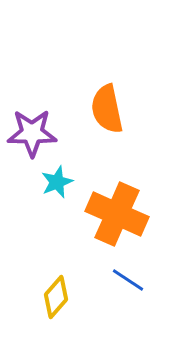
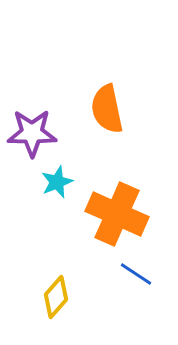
blue line: moved 8 px right, 6 px up
